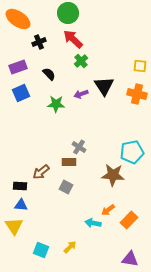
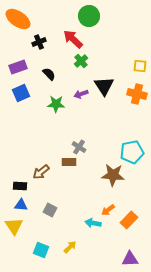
green circle: moved 21 px right, 3 px down
gray square: moved 16 px left, 23 px down
purple triangle: rotated 12 degrees counterclockwise
